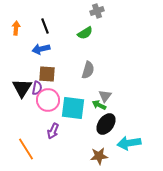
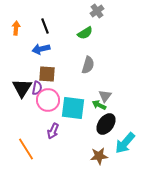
gray cross: rotated 16 degrees counterclockwise
gray semicircle: moved 5 px up
cyan arrow: moved 4 px left; rotated 40 degrees counterclockwise
